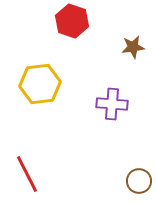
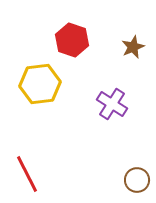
red hexagon: moved 19 px down
brown star: rotated 15 degrees counterclockwise
purple cross: rotated 28 degrees clockwise
brown circle: moved 2 px left, 1 px up
